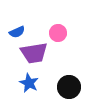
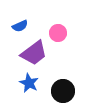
blue semicircle: moved 3 px right, 6 px up
purple trapezoid: rotated 28 degrees counterclockwise
black circle: moved 6 px left, 4 px down
